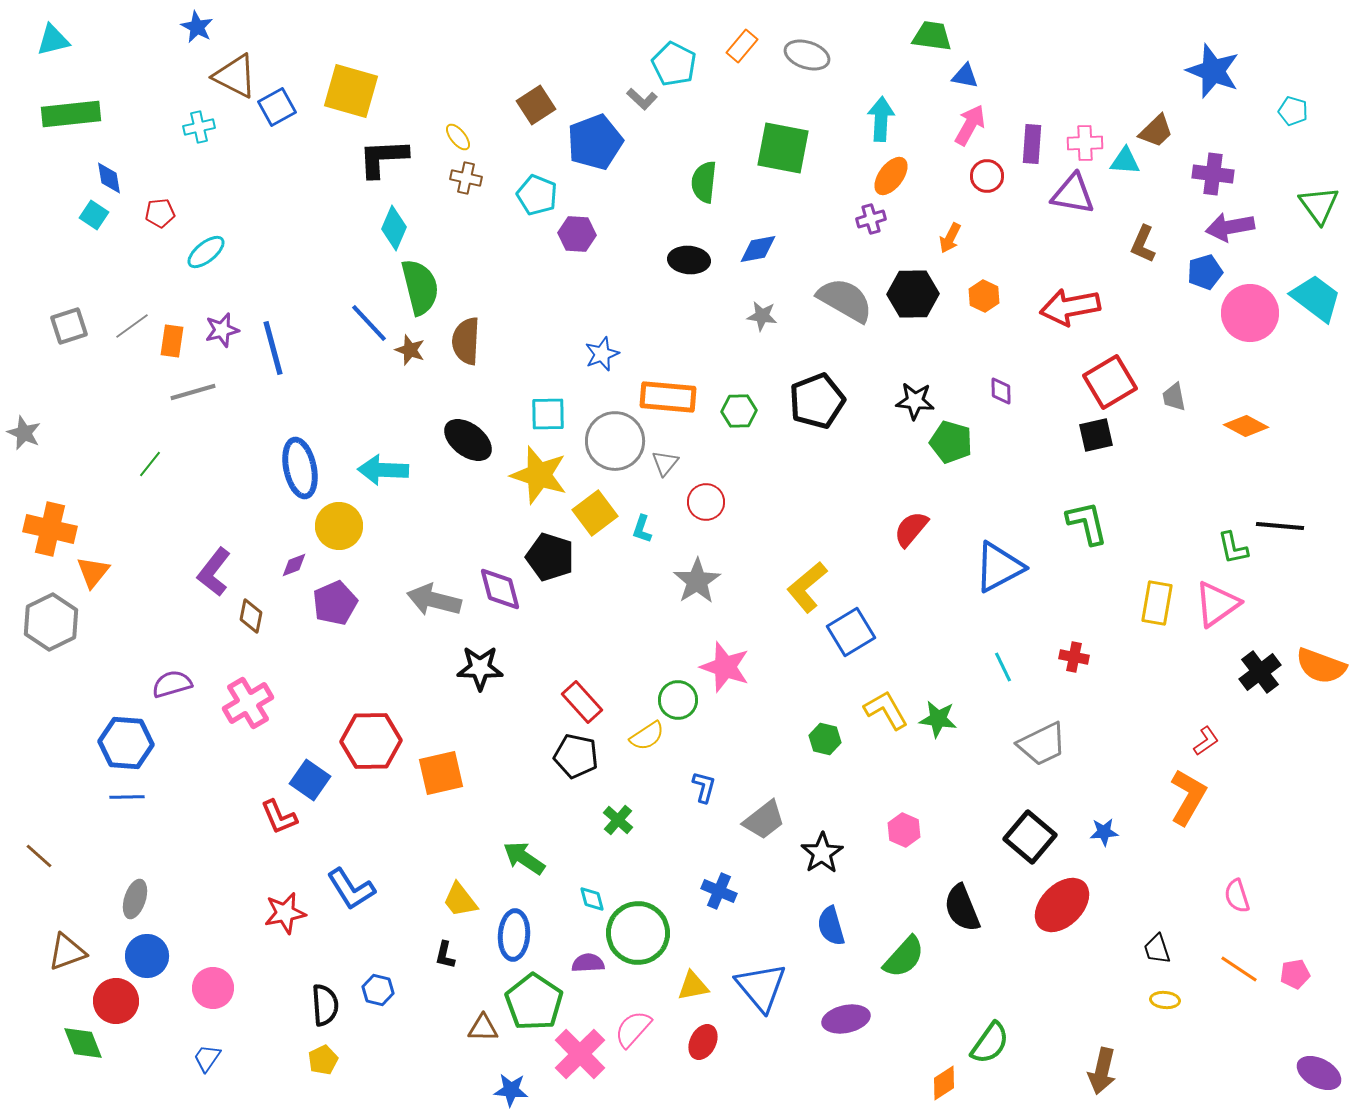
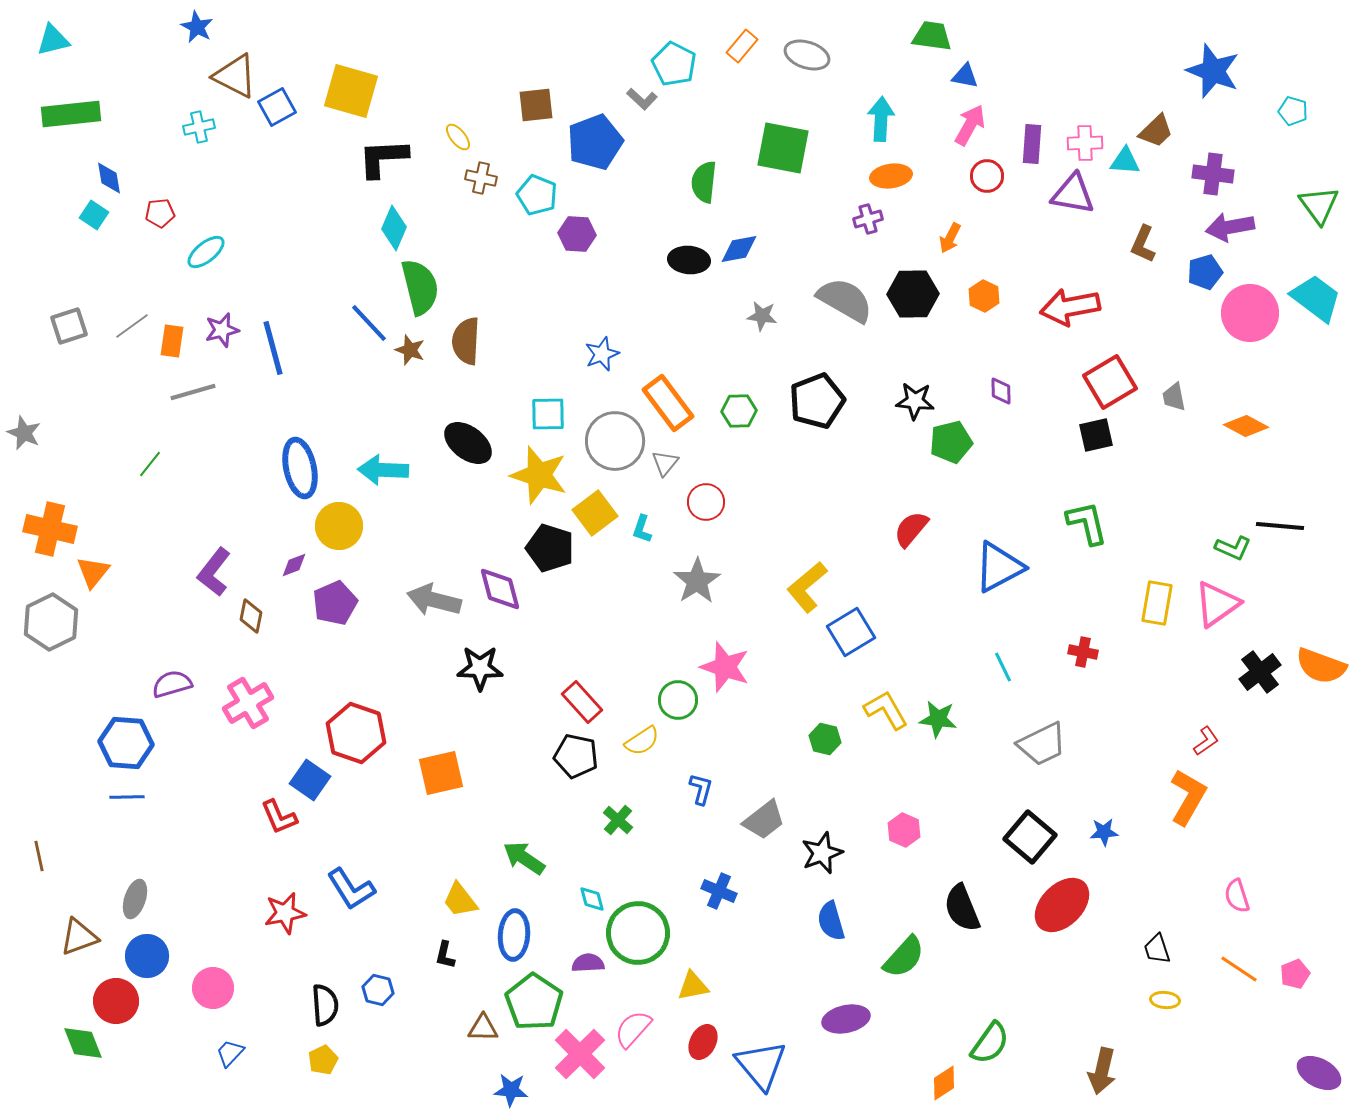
brown square at (536, 105): rotated 27 degrees clockwise
orange ellipse at (891, 176): rotated 45 degrees clockwise
brown cross at (466, 178): moved 15 px right
purple cross at (871, 219): moved 3 px left
blue diamond at (758, 249): moved 19 px left
orange rectangle at (668, 397): moved 6 px down; rotated 48 degrees clockwise
black ellipse at (468, 440): moved 3 px down
green pentagon at (951, 442): rotated 30 degrees counterclockwise
green L-shape at (1233, 548): rotated 54 degrees counterclockwise
black pentagon at (550, 557): moved 9 px up
red cross at (1074, 657): moved 9 px right, 5 px up
yellow semicircle at (647, 736): moved 5 px left, 5 px down
red hexagon at (371, 741): moved 15 px left, 8 px up; rotated 20 degrees clockwise
blue L-shape at (704, 787): moved 3 px left, 2 px down
black star at (822, 853): rotated 12 degrees clockwise
brown line at (39, 856): rotated 36 degrees clockwise
blue semicircle at (831, 926): moved 5 px up
brown triangle at (67, 952): moved 12 px right, 15 px up
pink pentagon at (1295, 974): rotated 12 degrees counterclockwise
blue triangle at (761, 987): moved 78 px down
blue trapezoid at (207, 1058): moved 23 px right, 5 px up; rotated 8 degrees clockwise
